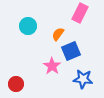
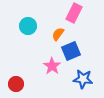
pink rectangle: moved 6 px left
